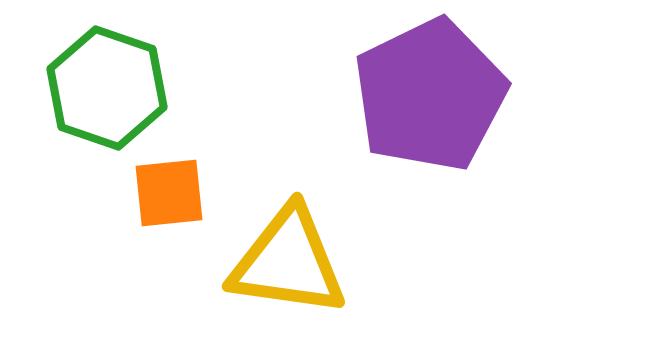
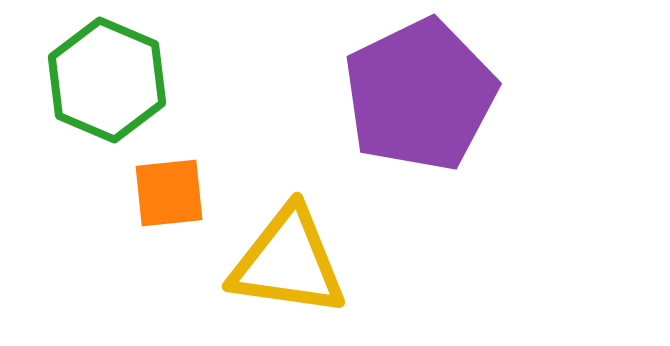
green hexagon: moved 8 px up; rotated 4 degrees clockwise
purple pentagon: moved 10 px left
